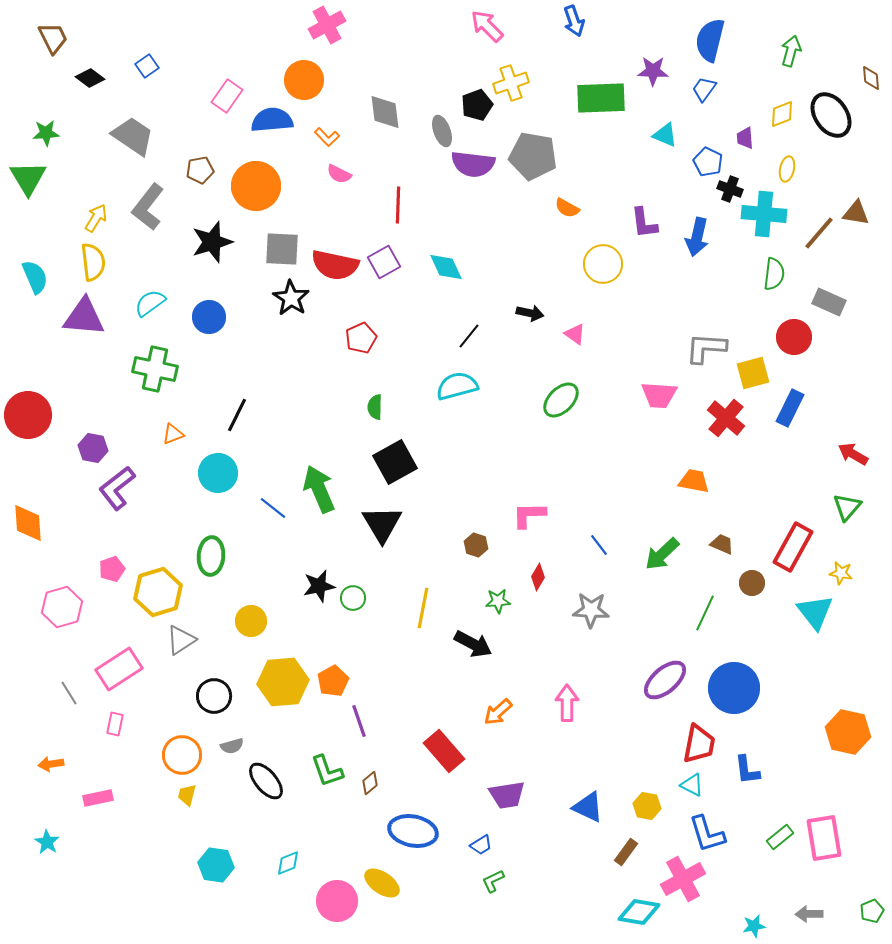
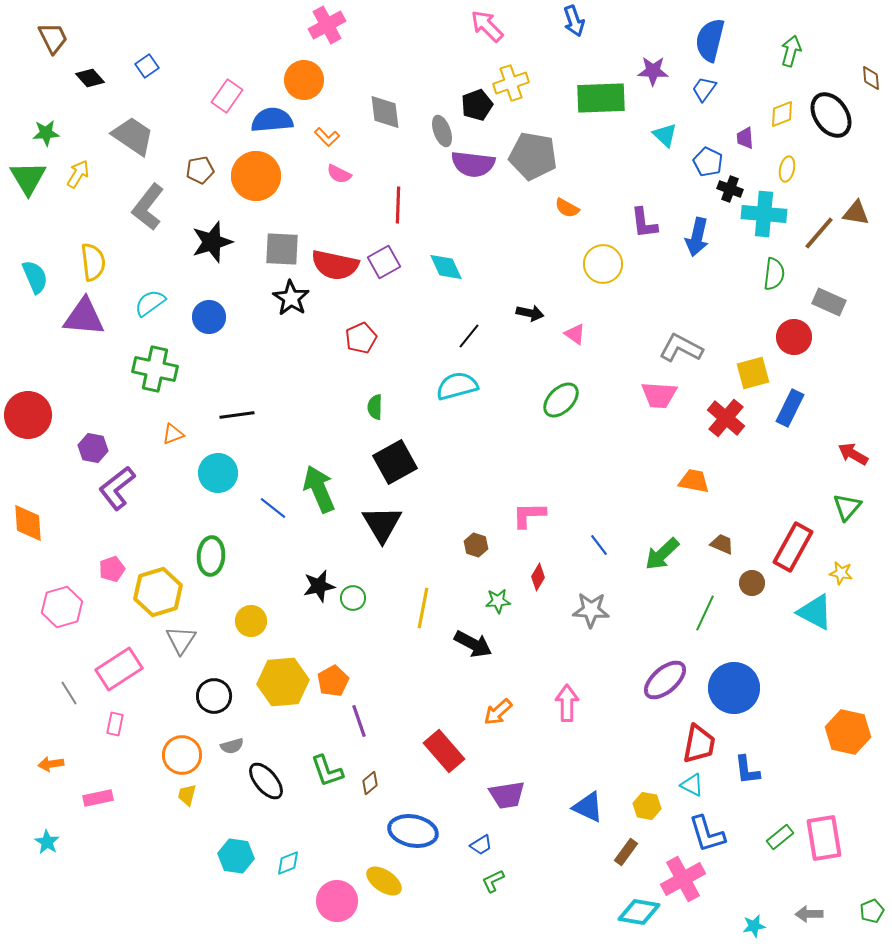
black diamond at (90, 78): rotated 12 degrees clockwise
cyan triangle at (665, 135): rotated 20 degrees clockwise
orange circle at (256, 186): moved 10 px up
yellow arrow at (96, 218): moved 18 px left, 44 px up
gray L-shape at (706, 348): moved 25 px left; rotated 24 degrees clockwise
black line at (237, 415): rotated 56 degrees clockwise
cyan triangle at (815, 612): rotated 24 degrees counterclockwise
gray triangle at (181, 640): rotated 24 degrees counterclockwise
cyan hexagon at (216, 865): moved 20 px right, 9 px up
yellow ellipse at (382, 883): moved 2 px right, 2 px up
